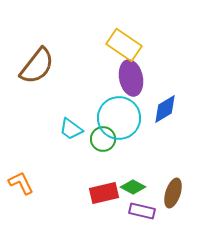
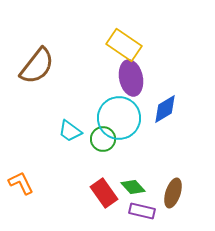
cyan trapezoid: moved 1 px left, 2 px down
green diamond: rotated 20 degrees clockwise
red rectangle: rotated 68 degrees clockwise
